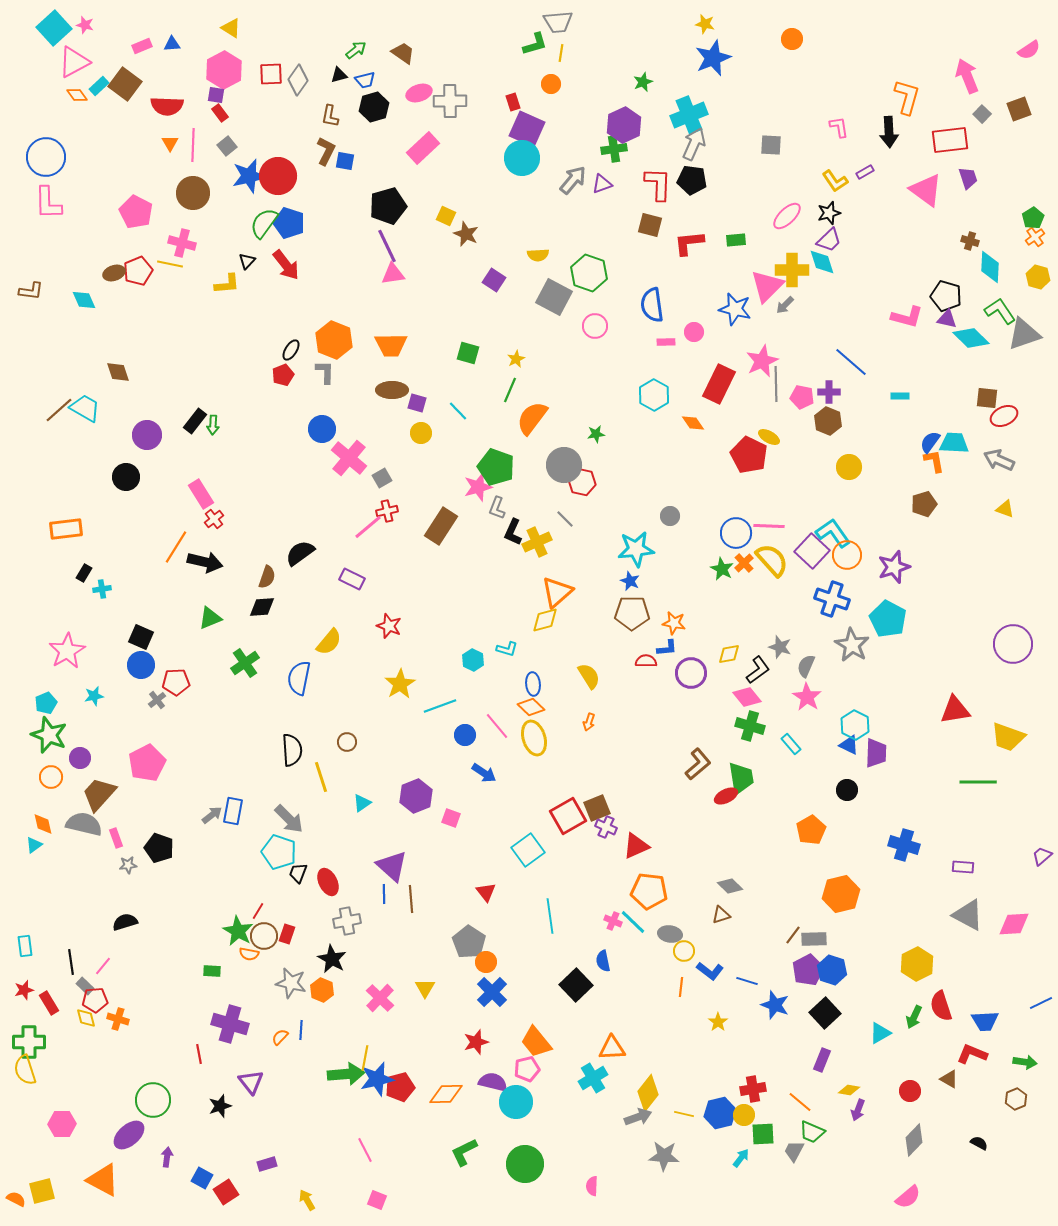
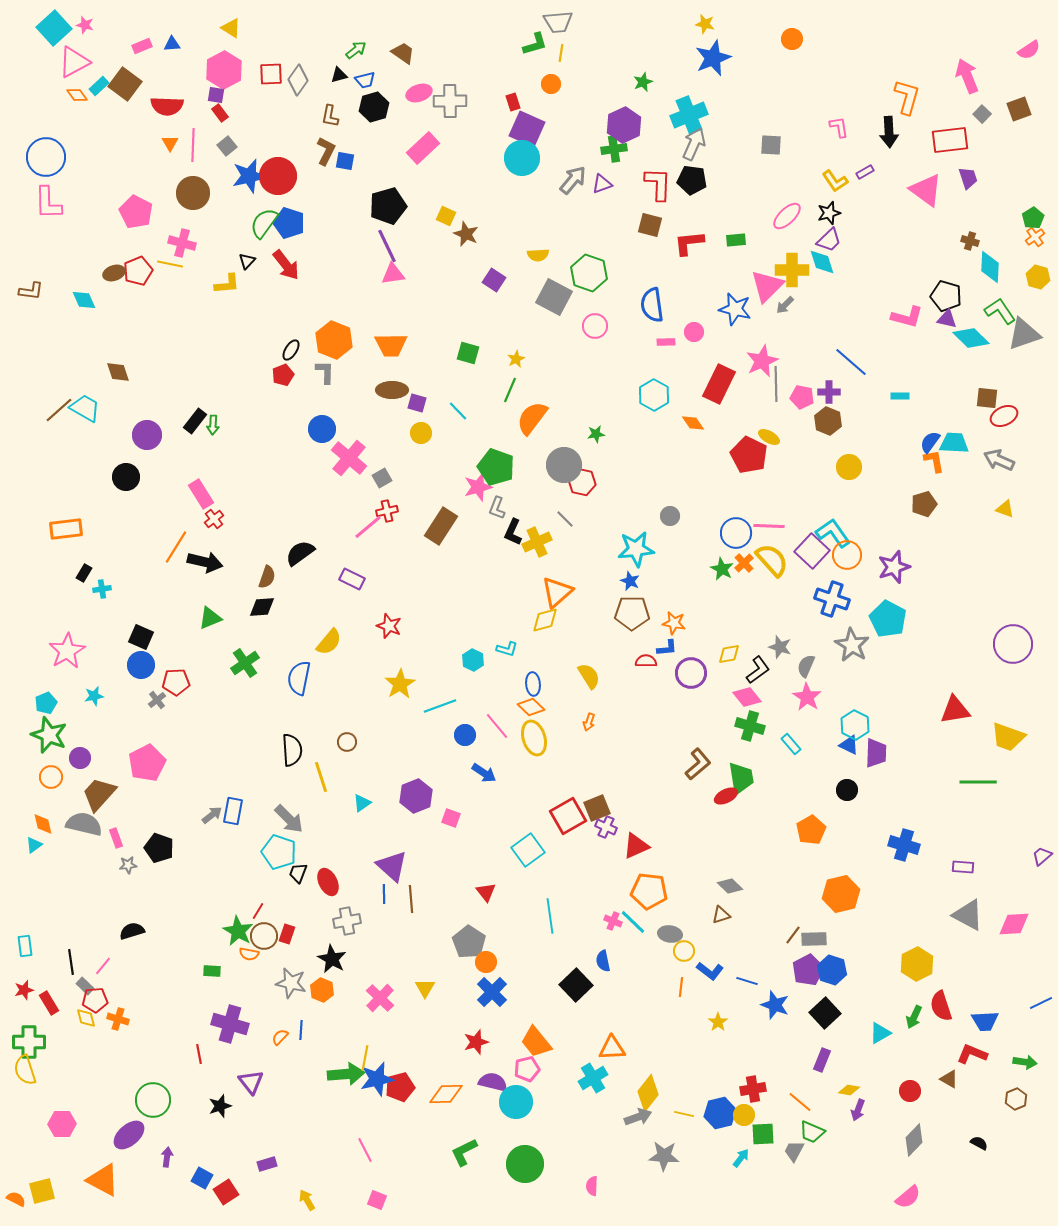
black semicircle at (125, 922): moved 7 px right, 9 px down
